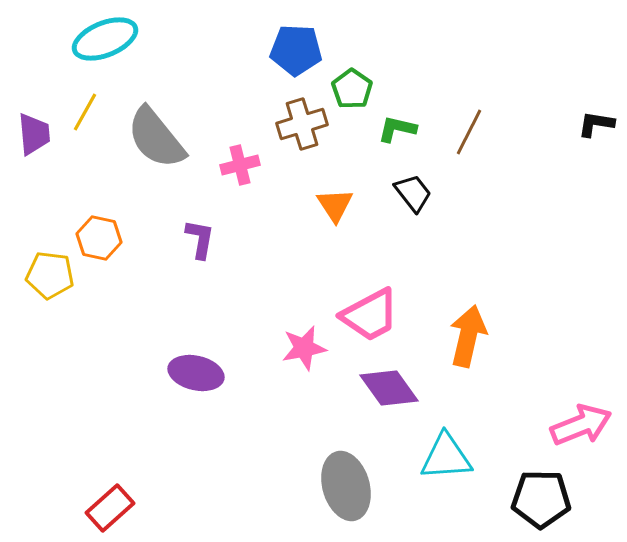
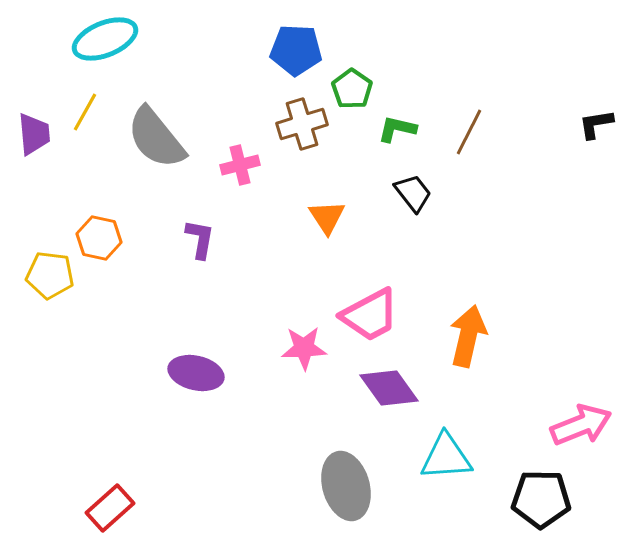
black L-shape: rotated 18 degrees counterclockwise
orange triangle: moved 8 px left, 12 px down
pink star: rotated 9 degrees clockwise
